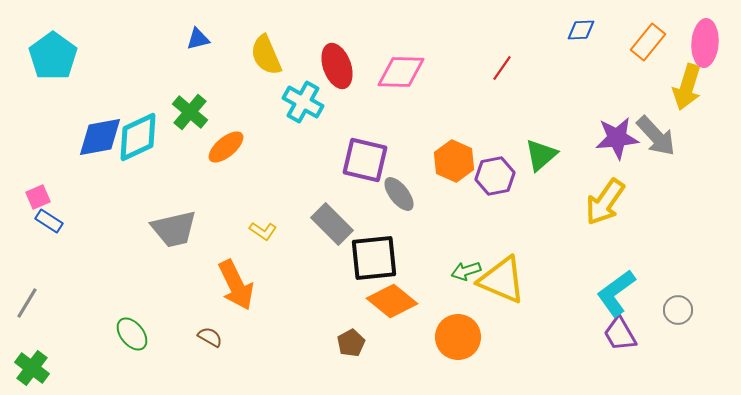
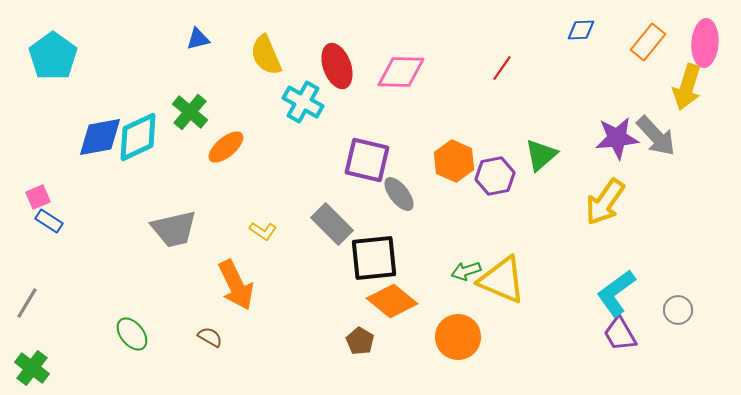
purple square at (365, 160): moved 2 px right
brown pentagon at (351, 343): moved 9 px right, 2 px up; rotated 12 degrees counterclockwise
